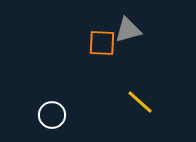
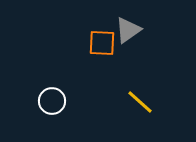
gray triangle: rotated 20 degrees counterclockwise
white circle: moved 14 px up
